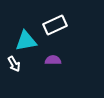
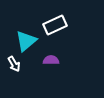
cyan triangle: rotated 30 degrees counterclockwise
purple semicircle: moved 2 px left
